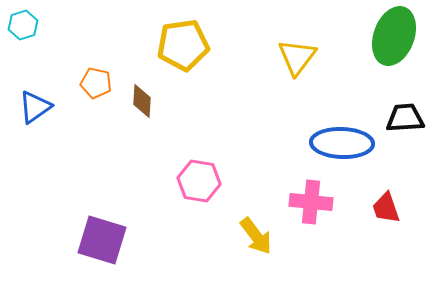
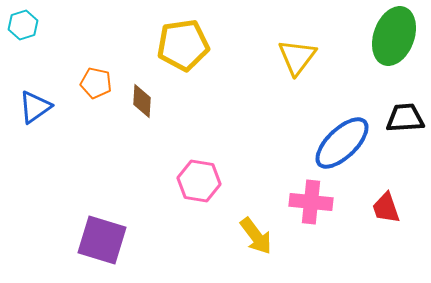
blue ellipse: rotated 46 degrees counterclockwise
